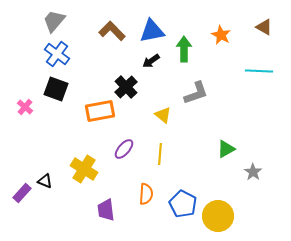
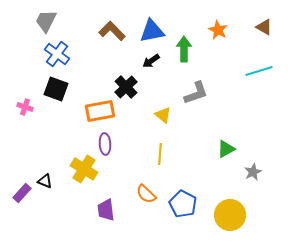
gray trapezoid: moved 8 px left; rotated 15 degrees counterclockwise
orange star: moved 3 px left, 5 px up
cyan line: rotated 20 degrees counterclockwise
pink cross: rotated 21 degrees counterclockwise
purple ellipse: moved 19 px left, 5 px up; rotated 45 degrees counterclockwise
gray star: rotated 12 degrees clockwise
orange semicircle: rotated 130 degrees clockwise
yellow circle: moved 12 px right, 1 px up
